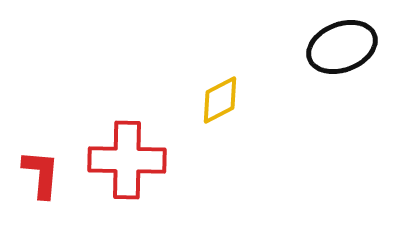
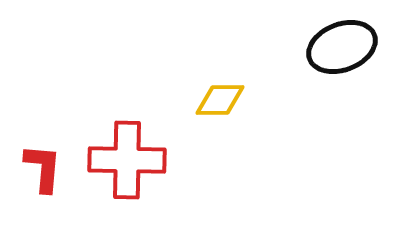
yellow diamond: rotated 27 degrees clockwise
red L-shape: moved 2 px right, 6 px up
